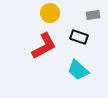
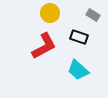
gray rectangle: rotated 40 degrees clockwise
